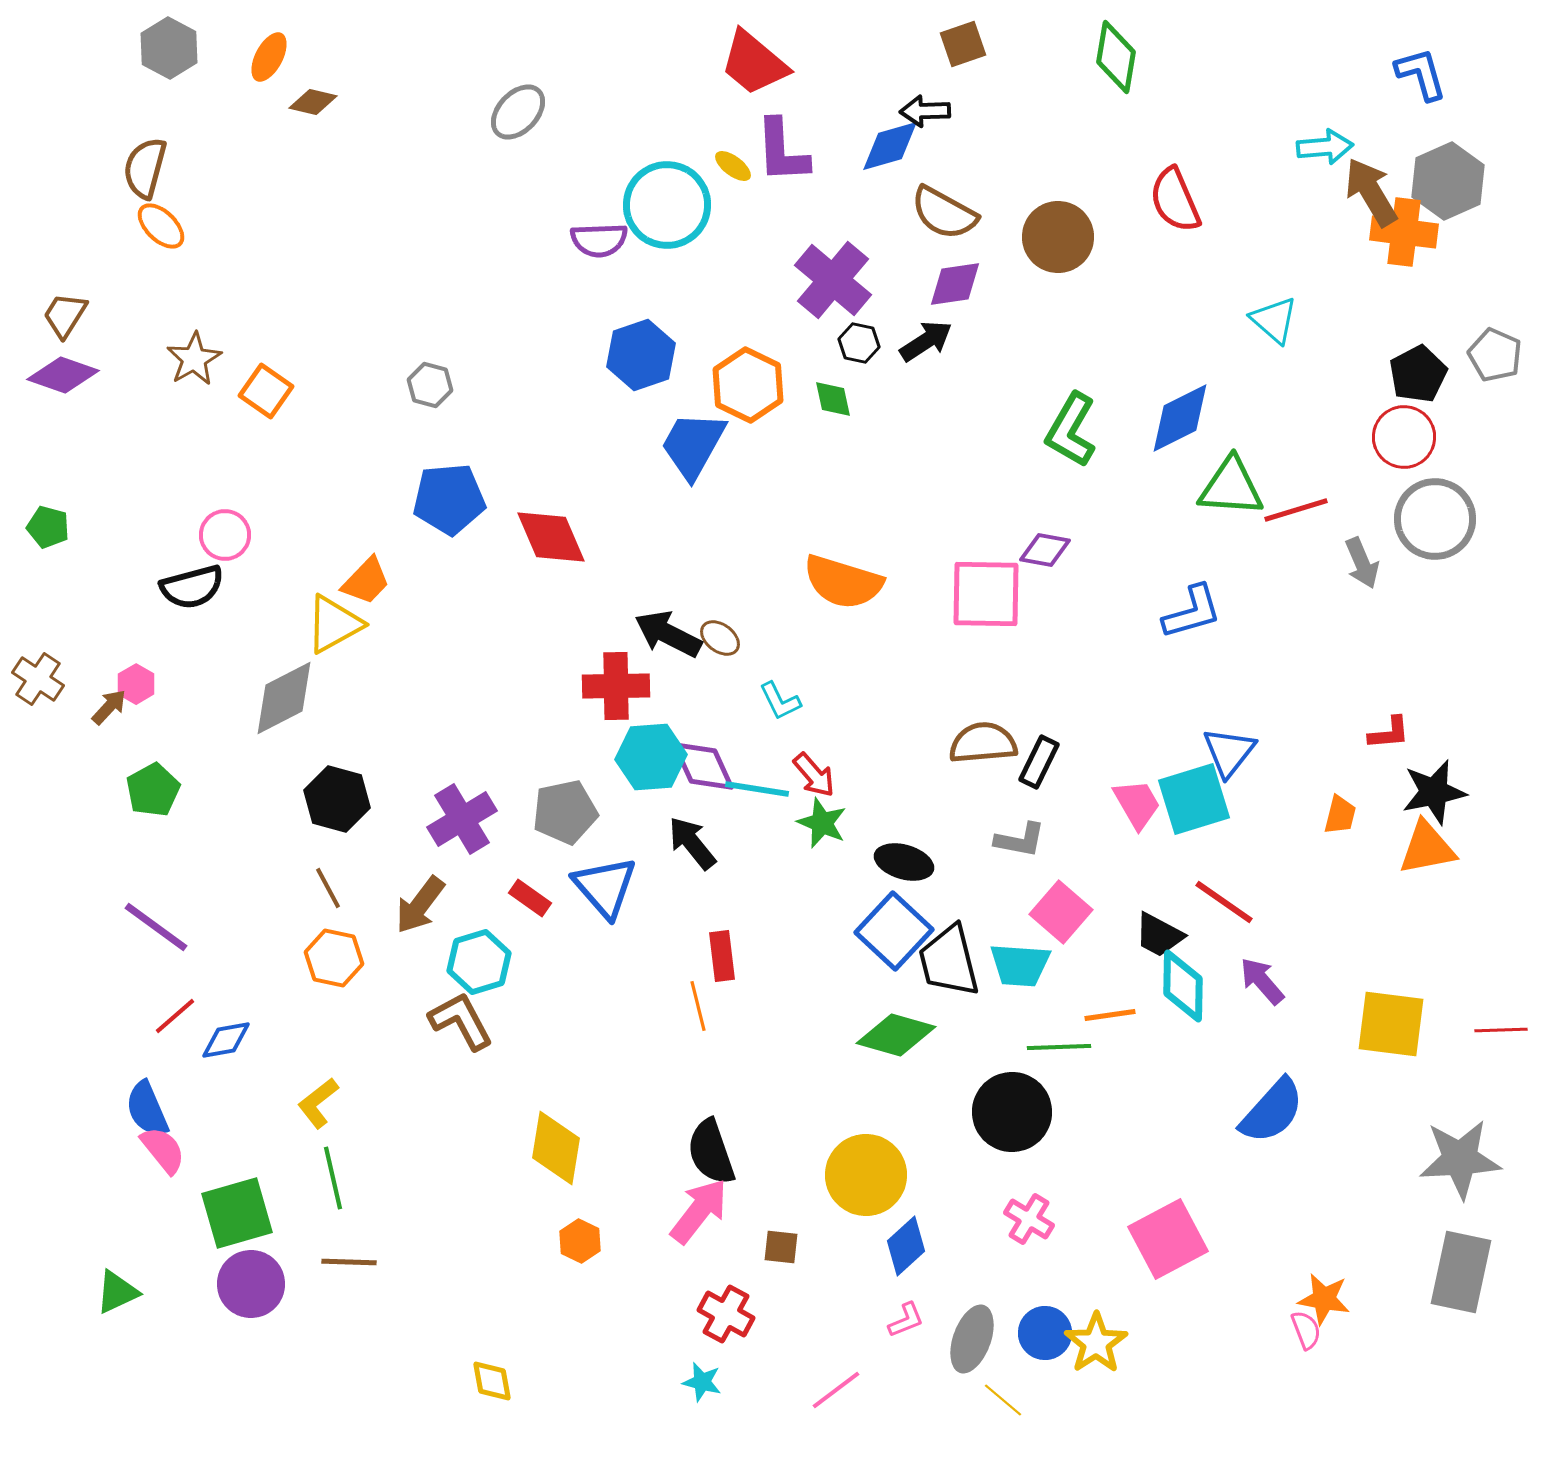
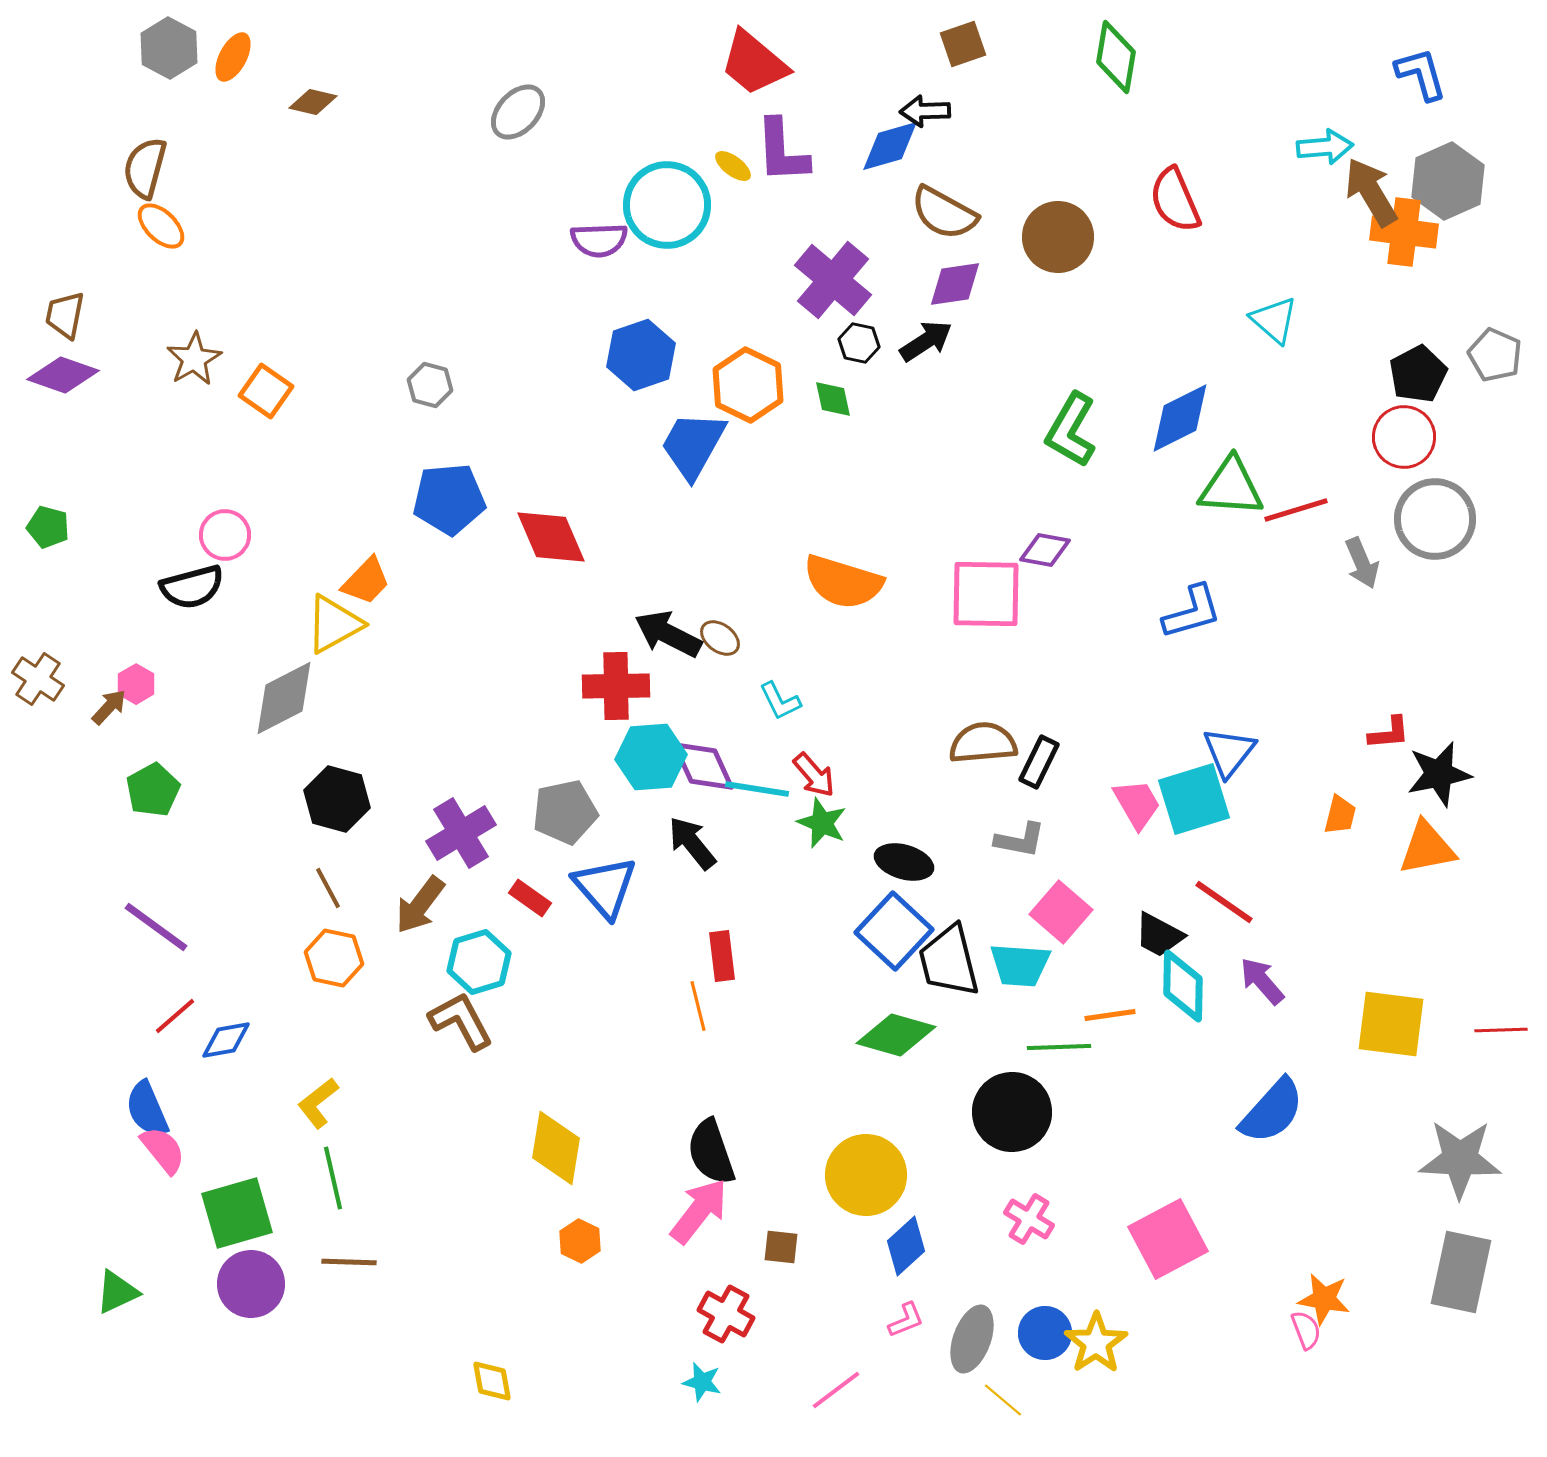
orange ellipse at (269, 57): moved 36 px left
brown trapezoid at (65, 315): rotated 21 degrees counterclockwise
black star at (1434, 792): moved 5 px right, 18 px up
purple cross at (462, 819): moved 1 px left, 14 px down
gray star at (1460, 1159): rotated 6 degrees clockwise
